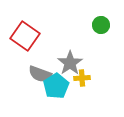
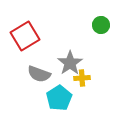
red square: rotated 24 degrees clockwise
gray semicircle: moved 1 px left
cyan pentagon: moved 3 px right, 12 px down
